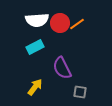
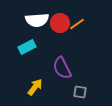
cyan rectangle: moved 8 px left
